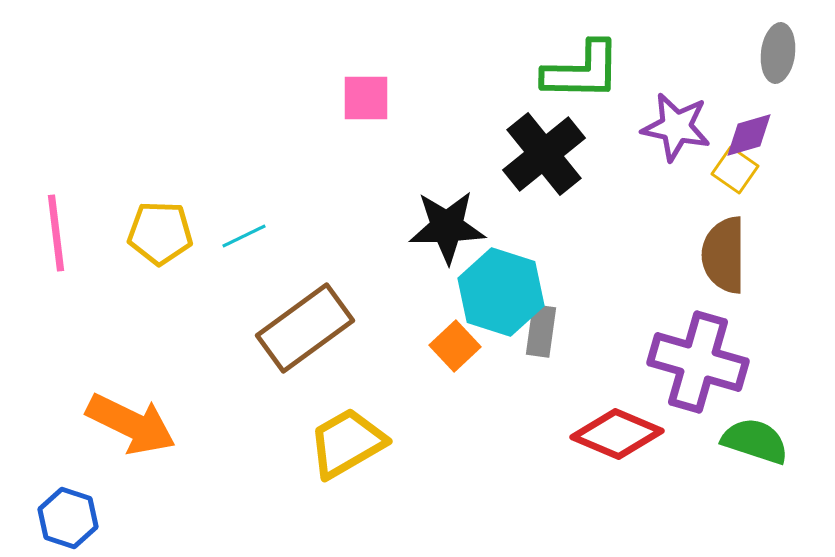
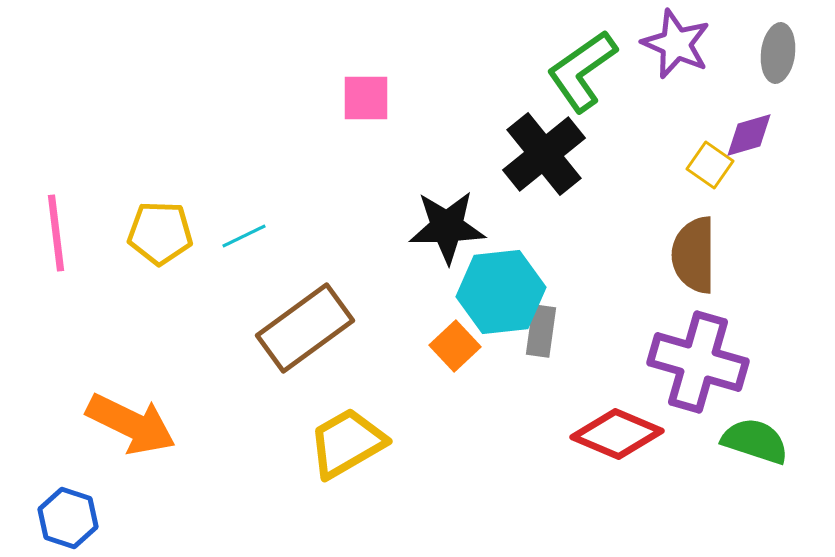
green L-shape: rotated 144 degrees clockwise
purple star: moved 83 px up; rotated 12 degrees clockwise
yellow square: moved 25 px left, 5 px up
brown semicircle: moved 30 px left
cyan hexagon: rotated 24 degrees counterclockwise
